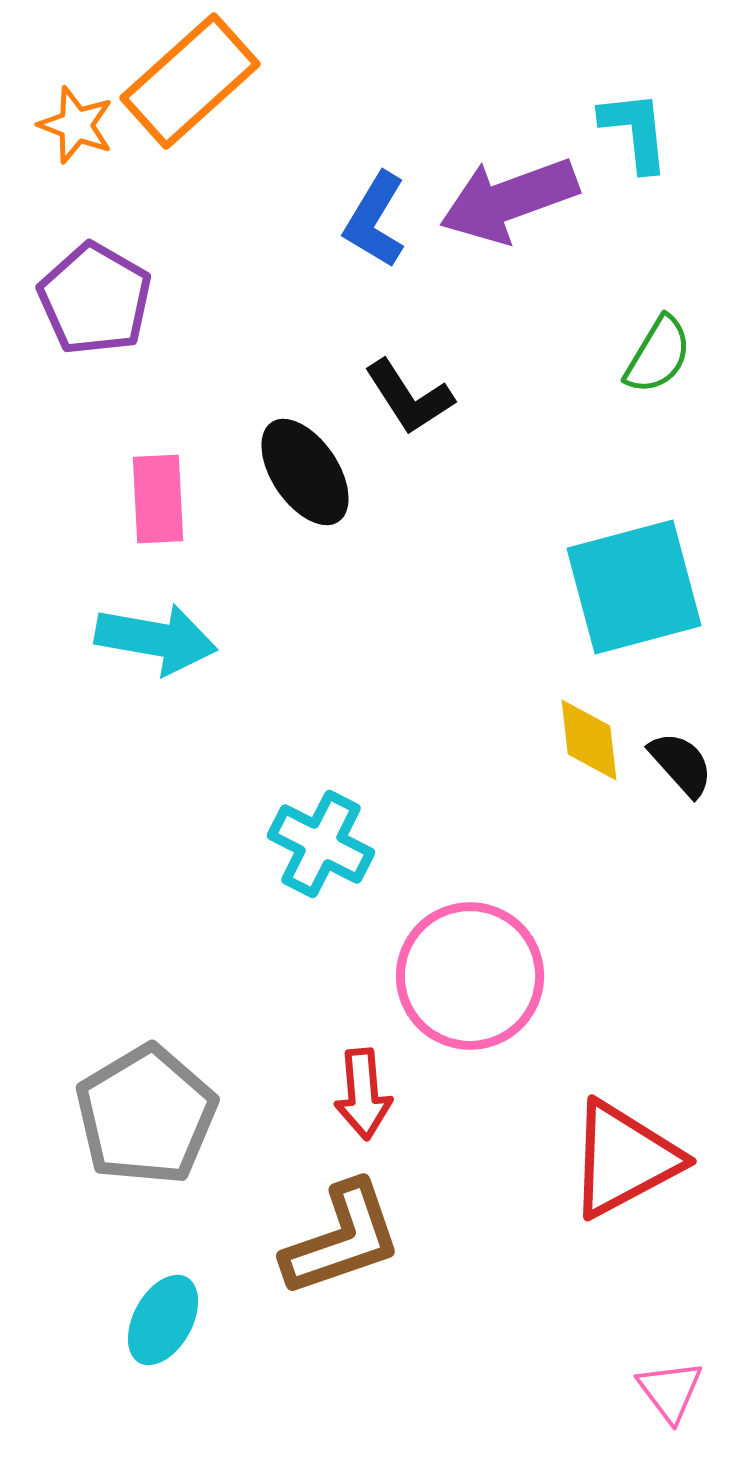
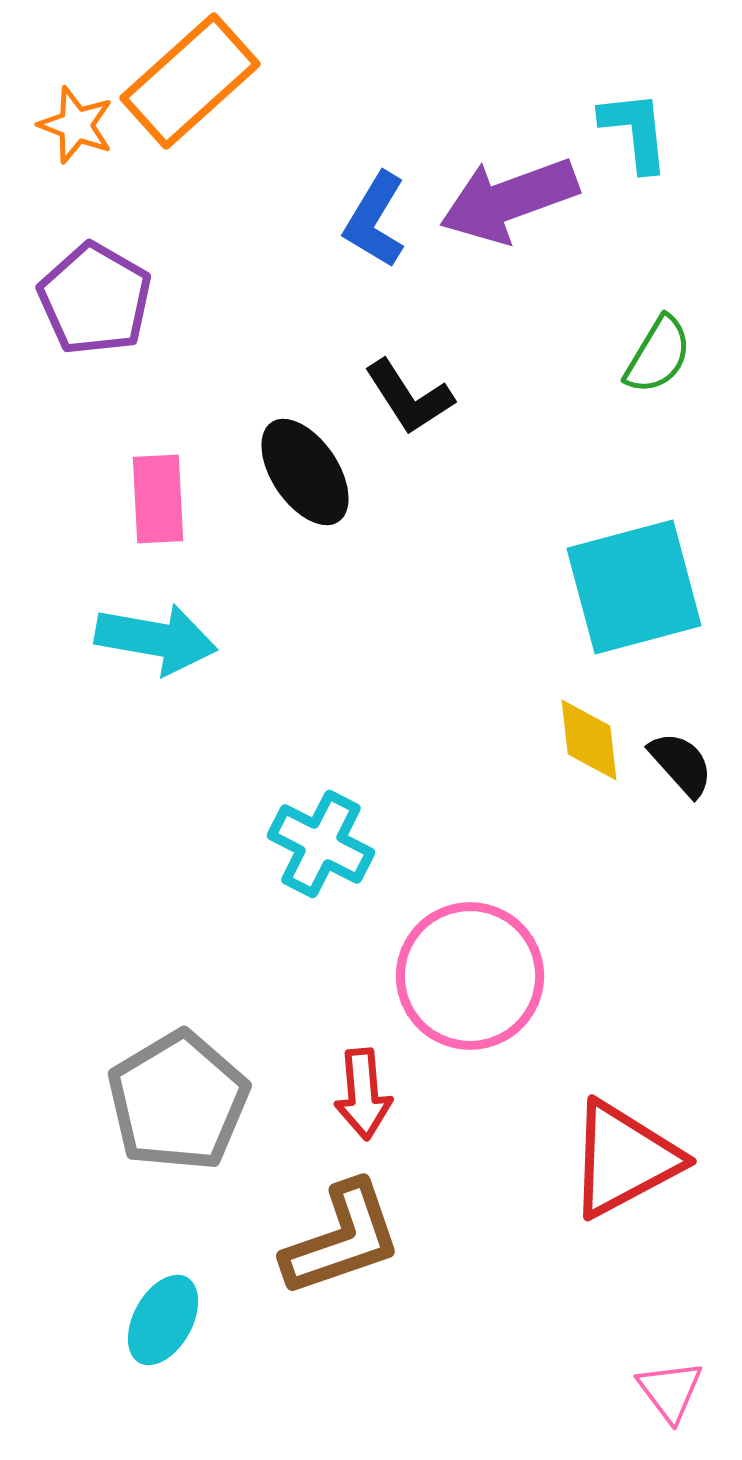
gray pentagon: moved 32 px right, 14 px up
